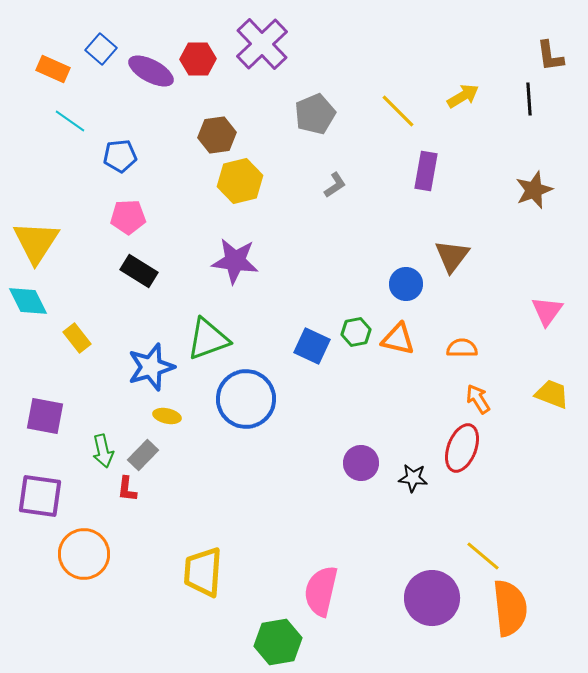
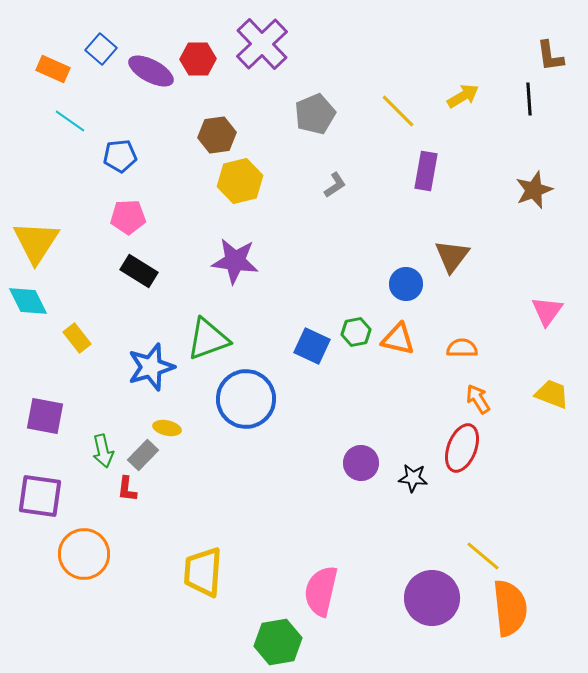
yellow ellipse at (167, 416): moved 12 px down
